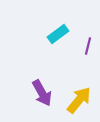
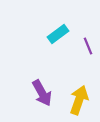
purple line: rotated 36 degrees counterclockwise
yellow arrow: rotated 20 degrees counterclockwise
